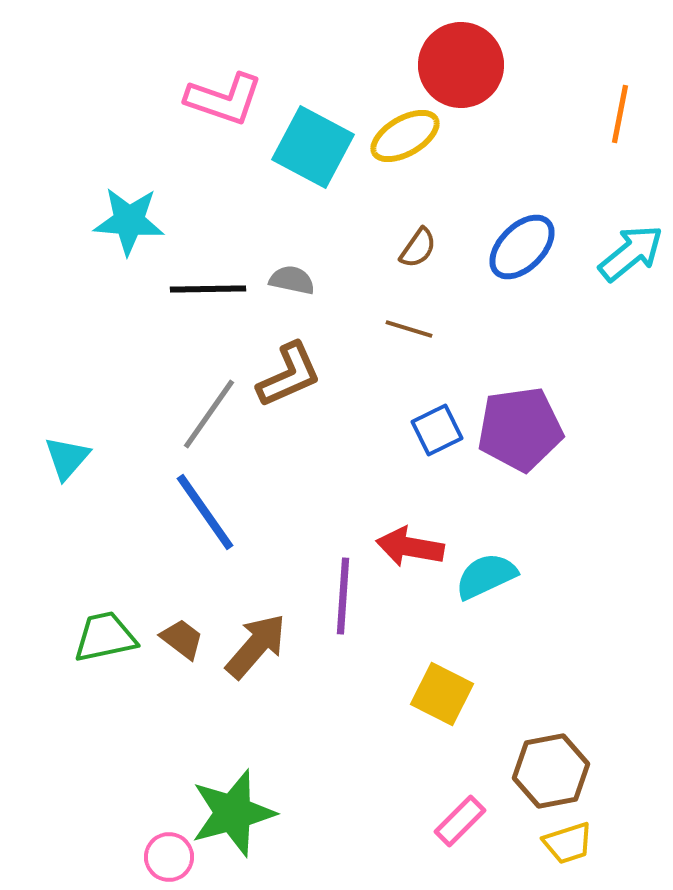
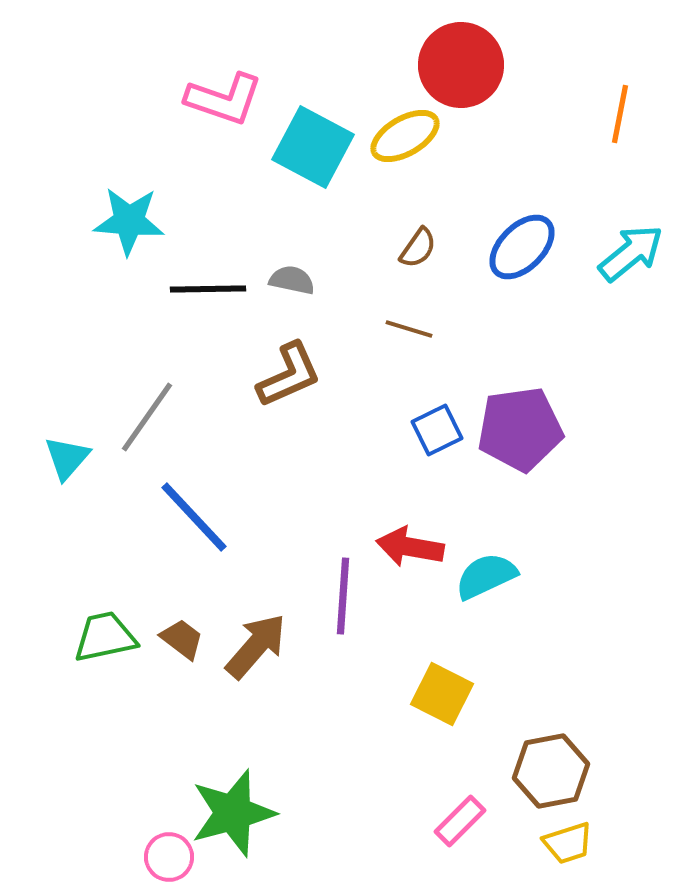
gray line: moved 62 px left, 3 px down
blue line: moved 11 px left, 5 px down; rotated 8 degrees counterclockwise
